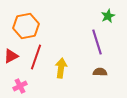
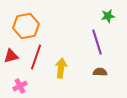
green star: rotated 16 degrees clockwise
red triangle: rotated 14 degrees clockwise
